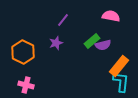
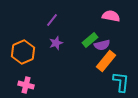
purple line: moved 11 px left
green rectangle: moved 2 px left, 1 px up
purple semicircle: moved 1 px left
orange hexagon: rotated 10 degrees clockwise
orange rectangle: moved 13 px left, 5 px up
